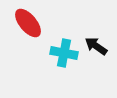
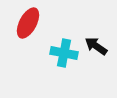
red ellipse: rotated 68 degrees clockwise
